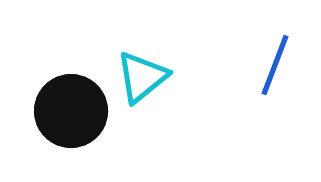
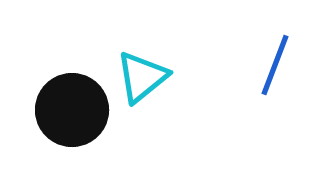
black circle: moved 1 px right, 1 px up
